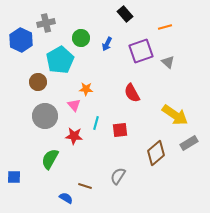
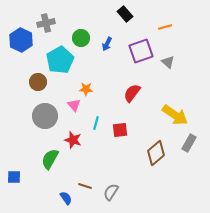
red semicircle: rotated 66 degrees clockwise
red star: moved 1 px left, 4 px down; rotated 12 degrees clockwise
gray rectangle: rotated 30 degrees counterclockwise
gray semicircle: moved 7 px left, 16 px down
blue semicircle: rotated 24 degrees clockwise
